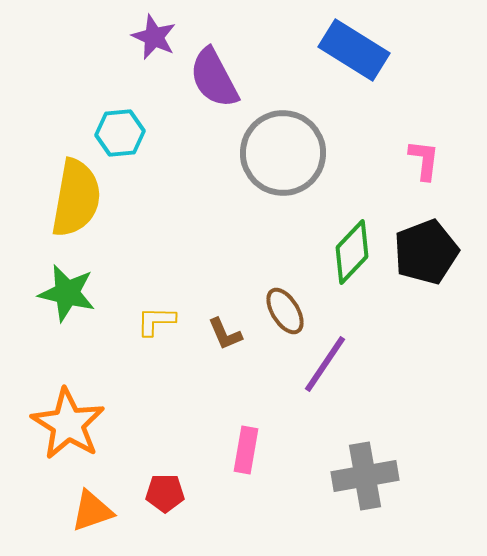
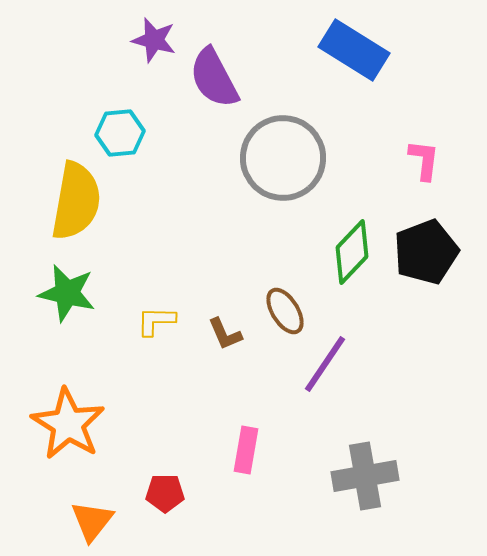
purple star: moved 3 px down; rotated 9 degrees counterclockwise
gray circle: moved 5 px down
yellow semicircle: moved 3 px down
orange triangle: moved 10 px down; rotated 33 degrees counterclockwise
